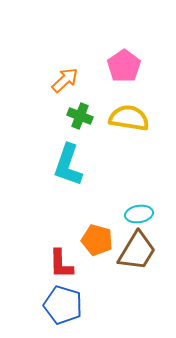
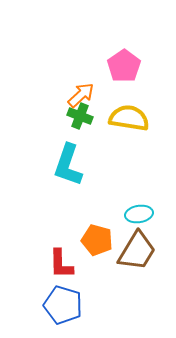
orange arrow: moved 16 px right, 15 px down
